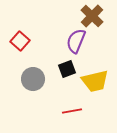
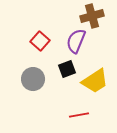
brown cross: rotated 30 degrees clockwise
red square: moved 20 px right
yellow trapezoid: rotated 20 degrees counterclockwise
red line: moved 7 px right, 4 px down
